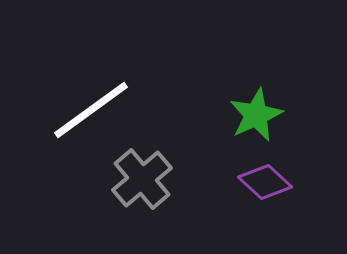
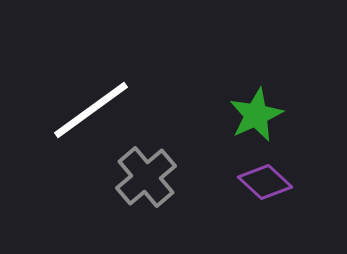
gray cross: moved 4 px right, 2 px up
